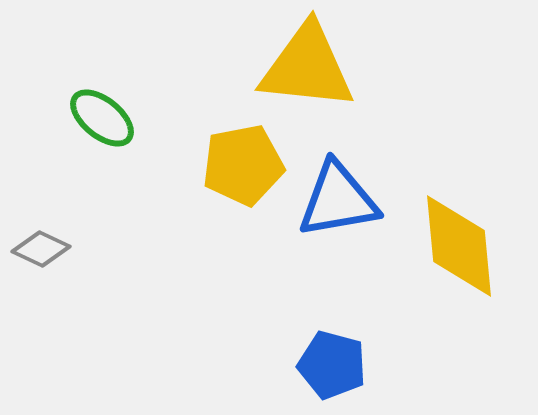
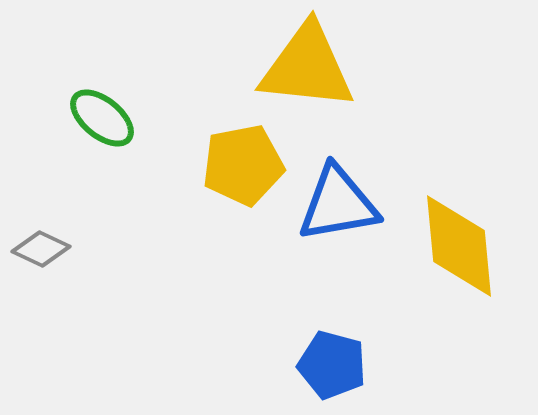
blue triangle: moved 4 px down
